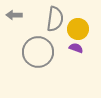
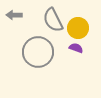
gray semicircle: moved 2 px left, 1 px down; rotated 145 degrees clockwise
yellow circle: moved 1 px up
